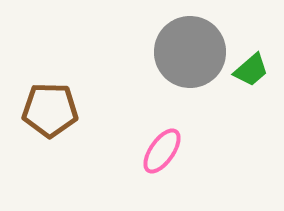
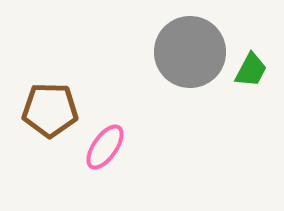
green trapezoid: rotated 21 degrees counterclockwise
pink ellipse: moved 57 px left, 4 px up
